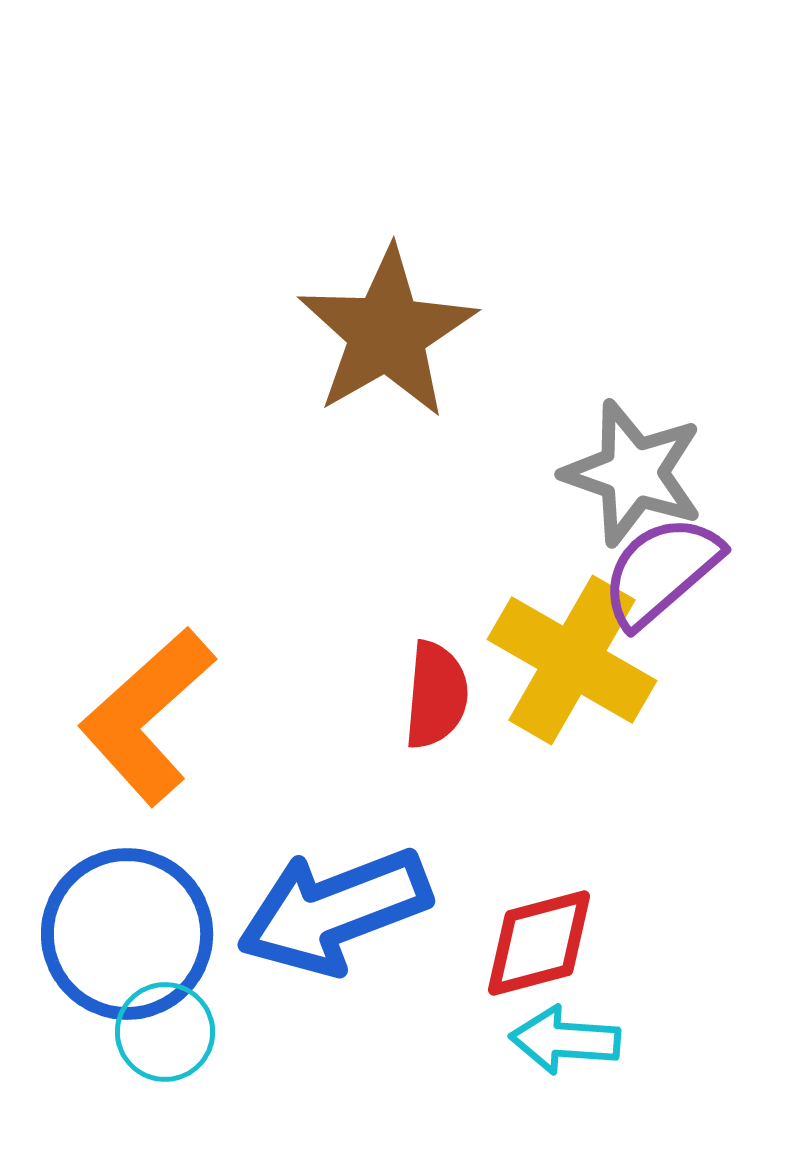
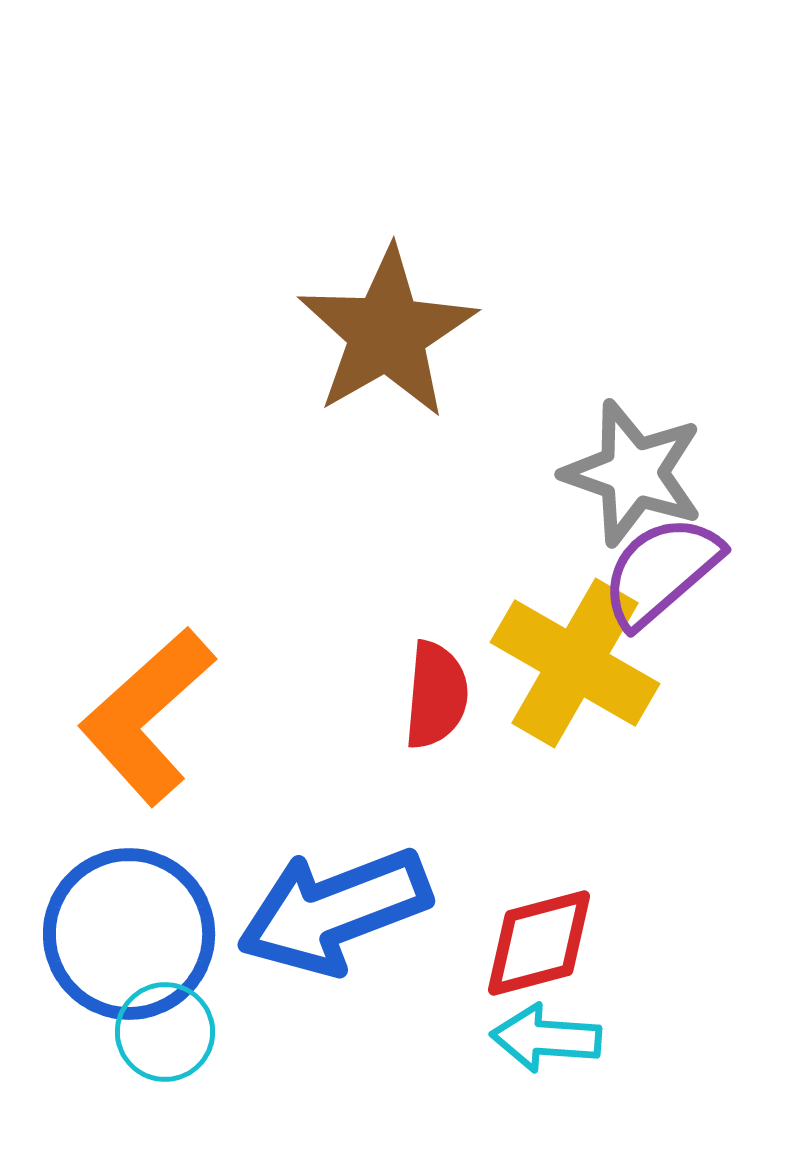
yellow cross: moved 3 px right, 3 px down
blue circle: moved 2 px right
cyan arrow: moved 19 px left, 2 px up
